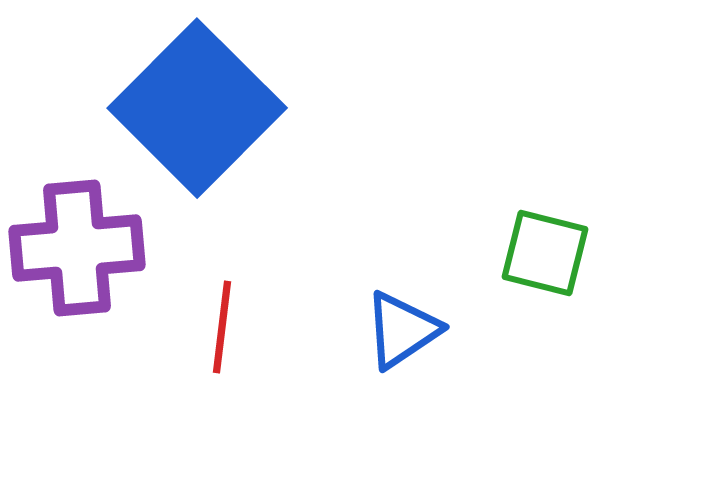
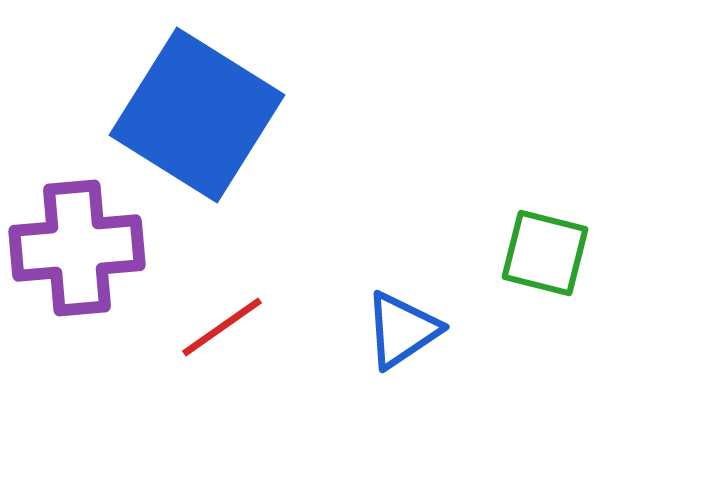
blue square: moved 7 px down; rotated 13 degrees counterclockwise
red line: rotated 48 degrees clockwise
